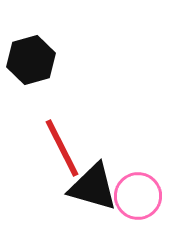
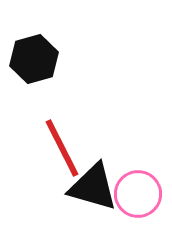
black hexagon: moved 3 px right, 1 px up
pink circle: moved 2 px up
